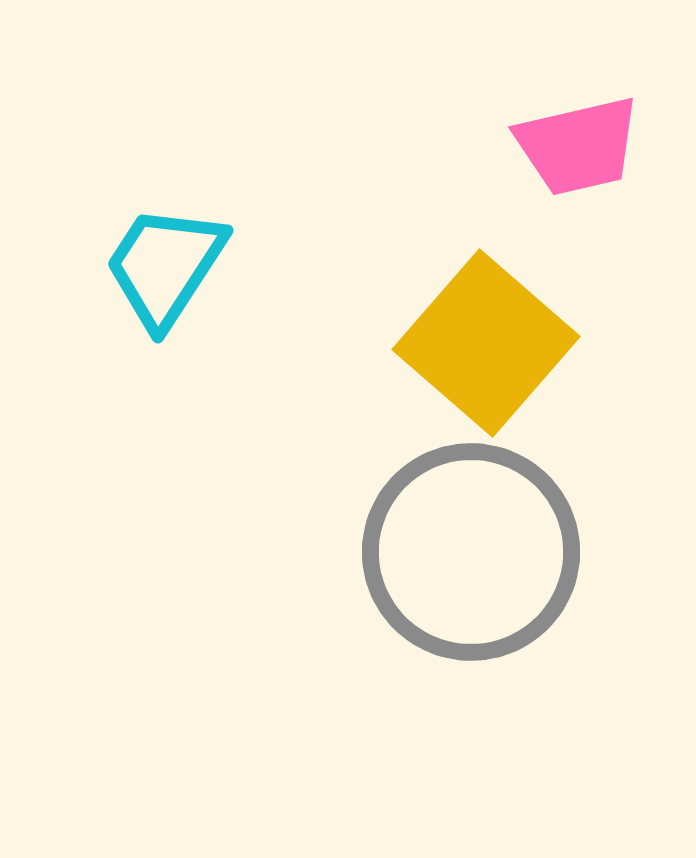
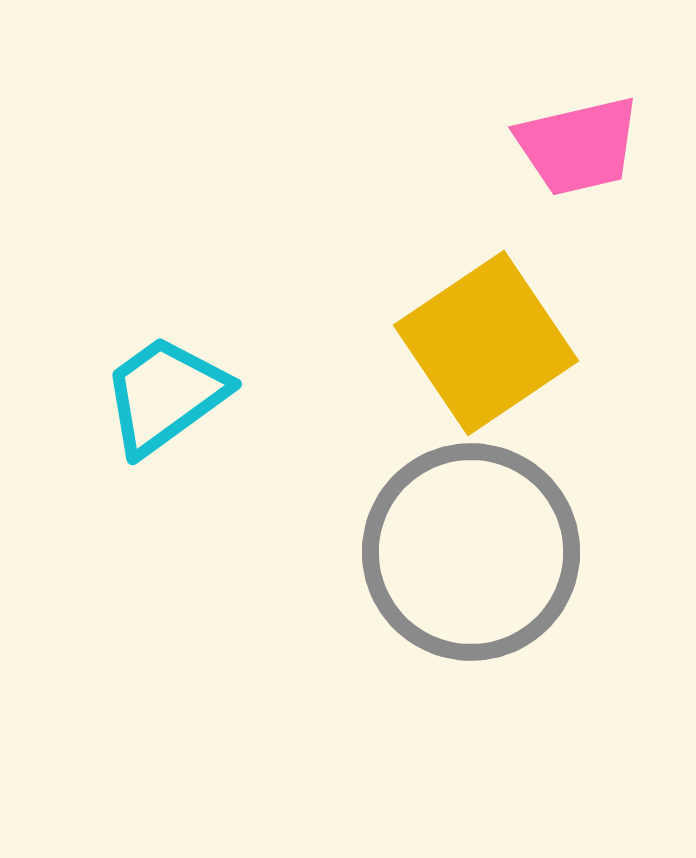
cyan trapezoid: moved 129 px down; rotated 21 degrees clockwise
yellow square: rotated 15 degrees clockwise
